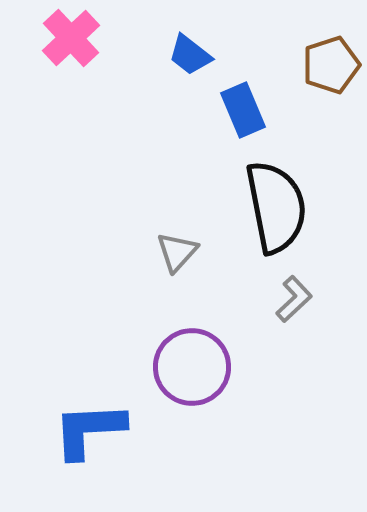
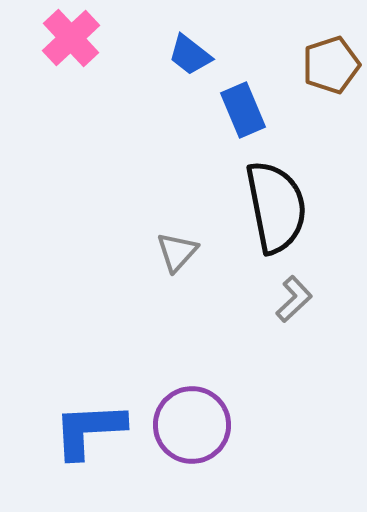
purple circle: moved 58 px down
